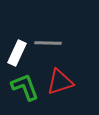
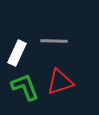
gray line: moved 6 px right, 2 px up
